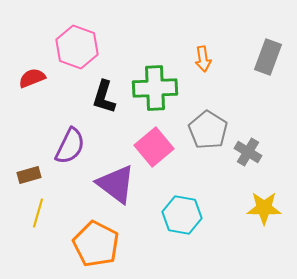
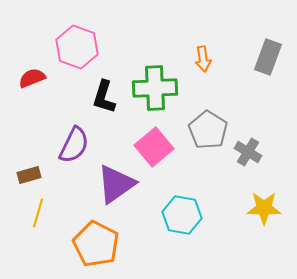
purple semicircle: moved 4 px right, 1 px up
purple triangle: rotated 48 degrees clockwise
